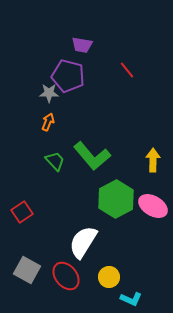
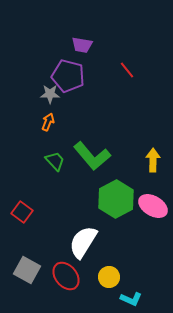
gray star: moved 1 px right, 1 px down
red square: rotated 20 degrees counterclockwise
